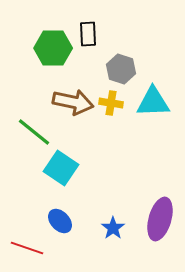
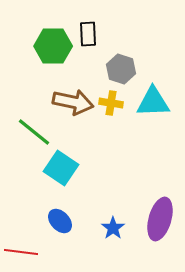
green hexagon: moved 2 px up
red line: moved 6 px left, 4 px down; rotated 12 degrees counterclockwise
